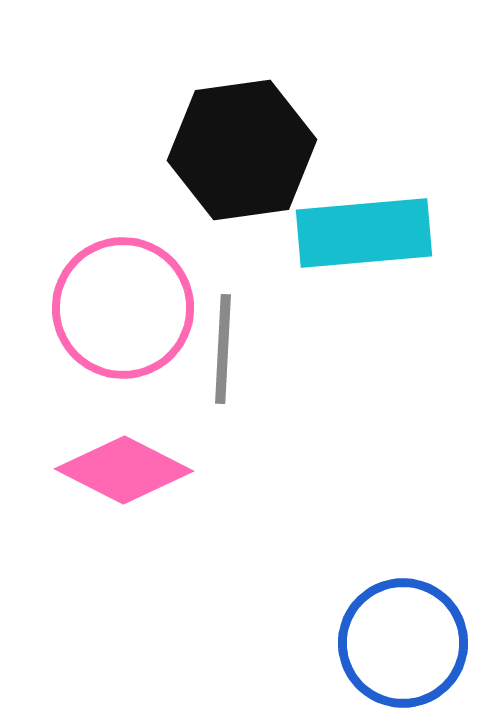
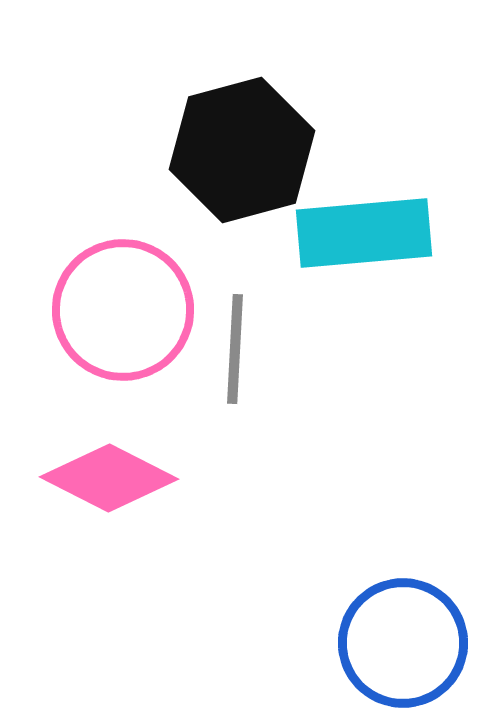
black hexagon: rotated 7 degrees counterclockwise
pink circle: moved 2 px down
gray line: moved 12 px right
pink diamond: moved 15 px left, 8 px down
